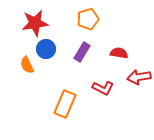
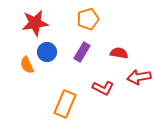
blue circle: moved 1 px right, 3 px down
